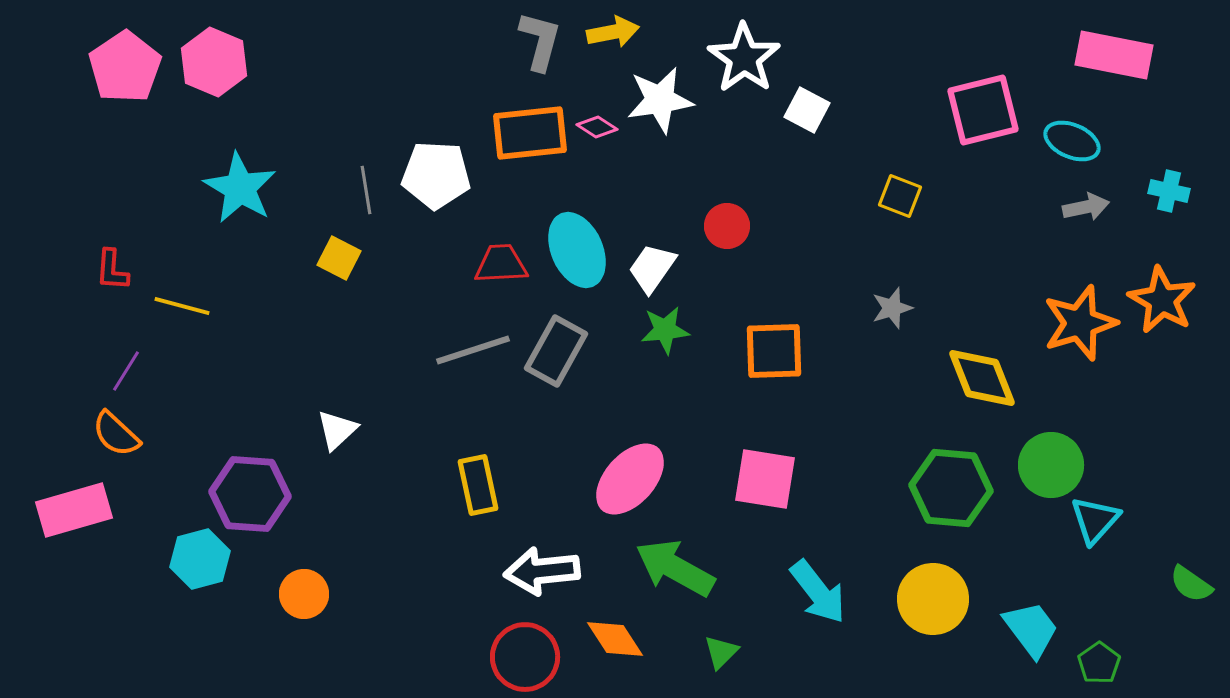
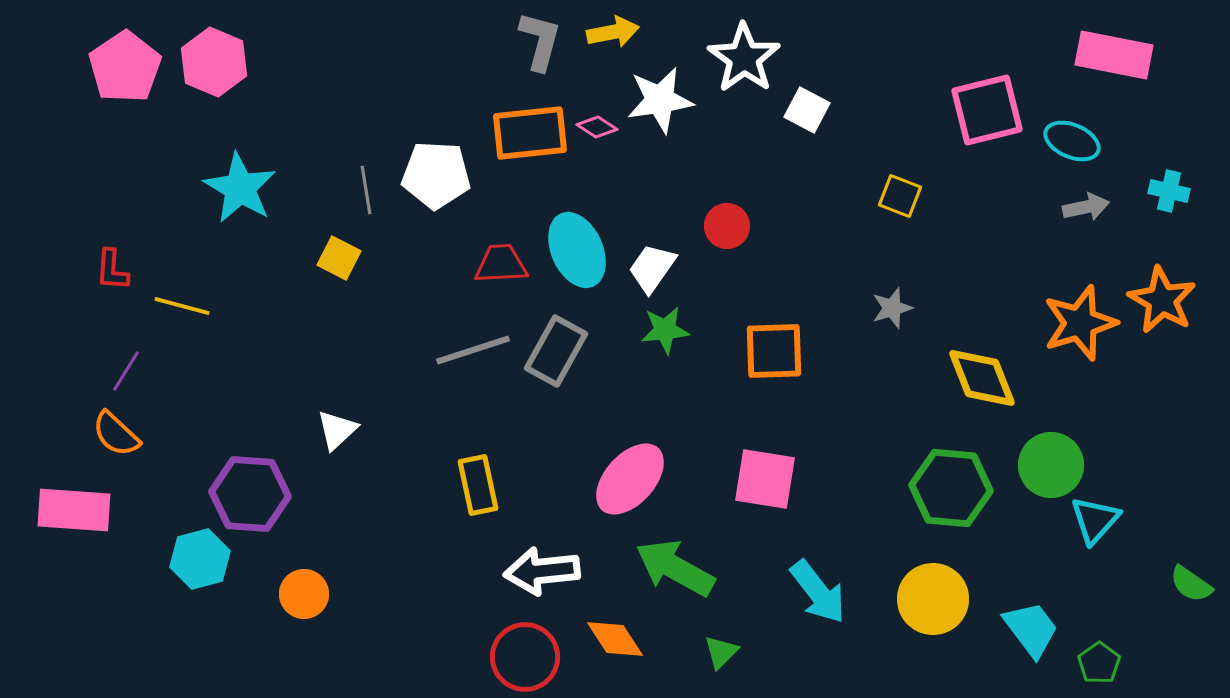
pink square at (983, 110): moved 4 px right
pink rectangle at (74, 510): rotated 20 degrees clockwise
